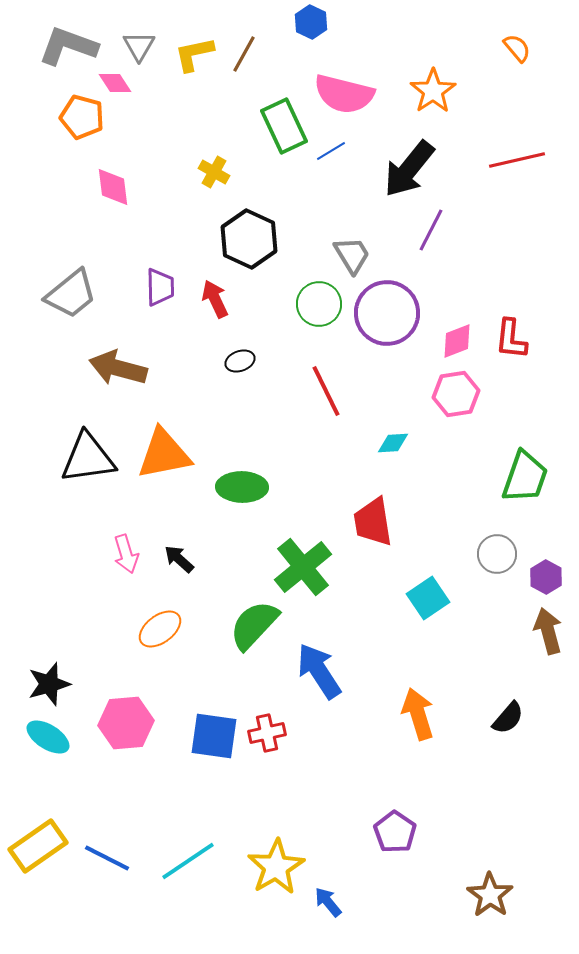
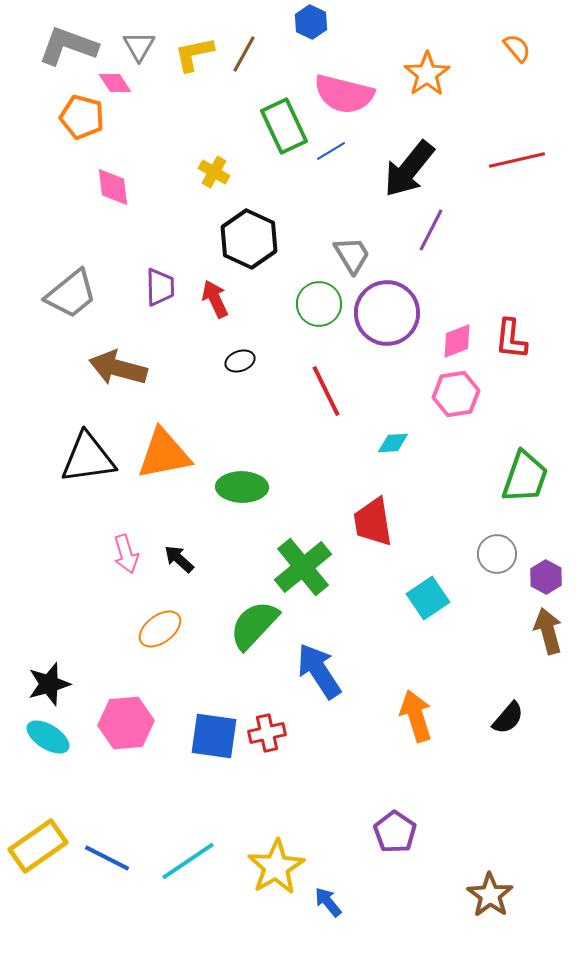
orange star at (433, 91): moved 6 px left, 17 px up
orange arrow at (418, 714): moved 2 px left, 2 px down
